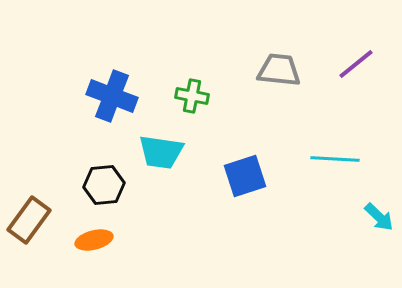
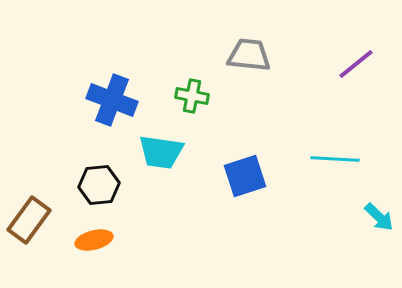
gray trapezoid: moved 30 px left, 15 px up
blue cross: moved 4 px down
black hexagon: moved 5 px left
